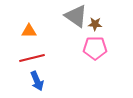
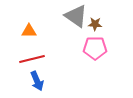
red line: moved 1 px down
